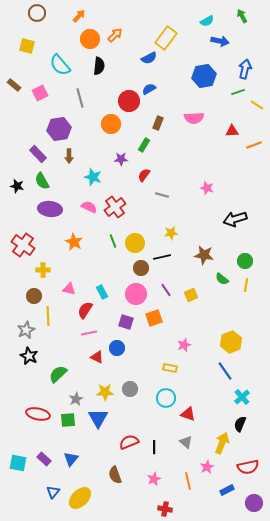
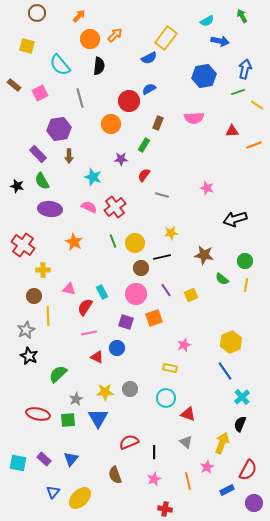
red semicircle at (85, 310): moved 3 px up
black line at (154, 447): moved 5 px down
red semicircle at (248, 467): moved 3 px down; rotated 50 degrees counterclockwise
